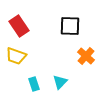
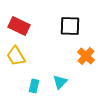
red rectangle: rotated 30 degrees counterclockwise
yellow trapezoid: rotated 40 degrees clockwise
cyan rectangle: moved 2 px down; rotated 32 degrees clockwise
